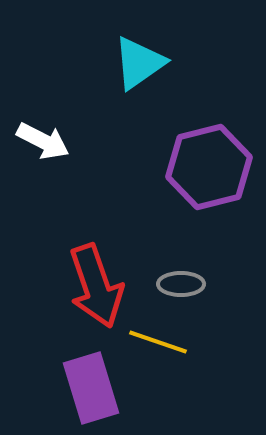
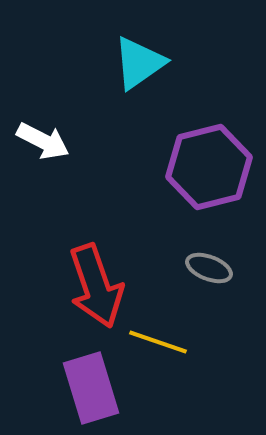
gray ellipse: moved 28 px right, 16 px up; rotated 21 degrees clockwise
